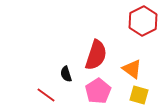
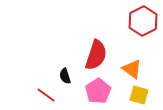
black semicircle: moved 1 px left, 2 px down
